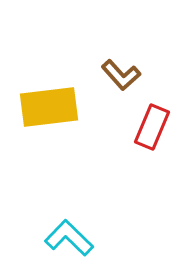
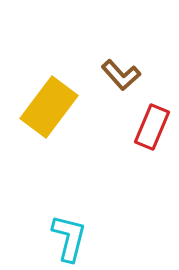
yellow rectangle: rotated 46 degrees counterclockwise
cyan L-shape: rotated 60 degrees clockwise
